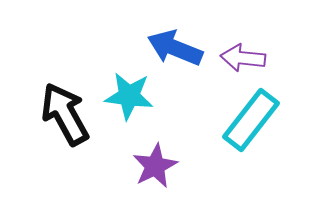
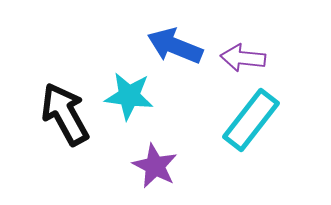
blue arrow: moved 2 px up
purple star: rotated 18 degrees counterclockwise
